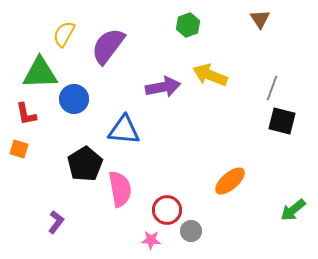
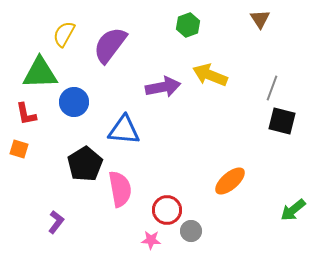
purple semicircle: moved 2 px right, 1 px up
blue circle: moved 3 px down
